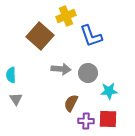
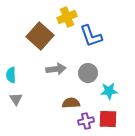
yellow cross: moved 1 px right, 1 px down
gray arrow: moved 5 px left; rotated 12 degrees counterclockwise
brown semicircle: rotated 60 degrees clockwise
purple cross: rotated 14 degrees counterclockwise
